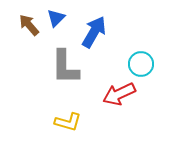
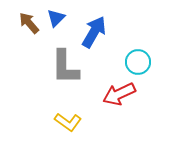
brown arrow: moved 2 px up
cyan circle: moved 3 px left, 2 px up
yellow L-shape: rotated 20 degrees clockwise
